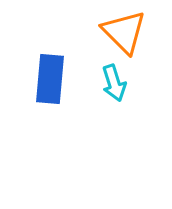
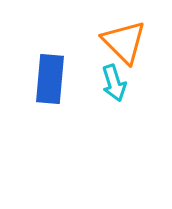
orange triangle: moved 10 px down
